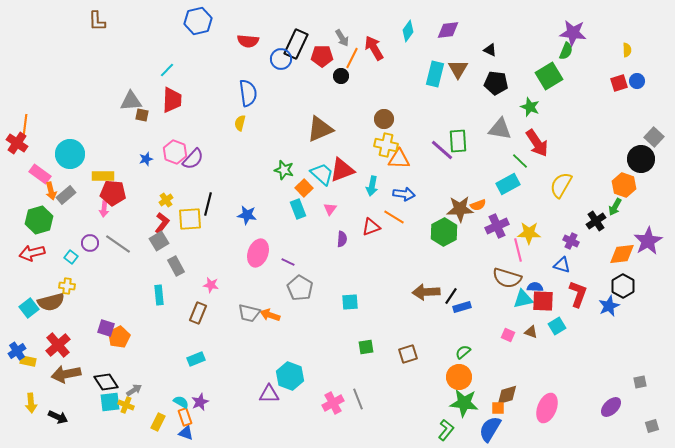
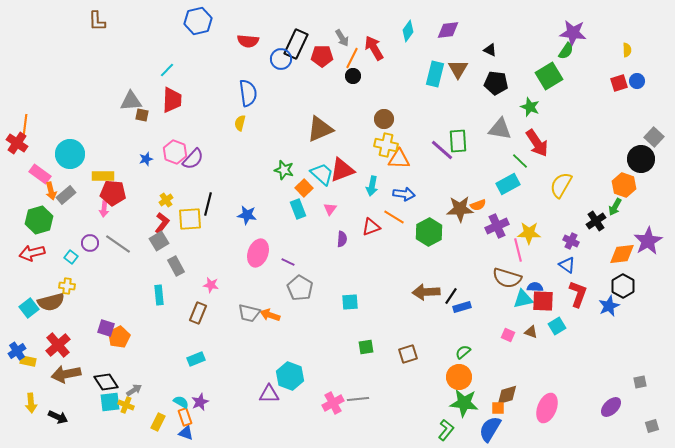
green semicircle at (566, 51): rotated 12 degrees clockwise
black circle at (341, 76): moved 12 px right
green hexagon at (444, 232): moved 15 px left
blue triangle at (562, 265): moved 5 px right; rotated 18 degrees clockwise
gray line at (358, 399): rotated 75 degrees counterclockwise
